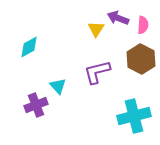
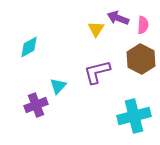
cyan triangle: rotated 24 degrees clockwise
